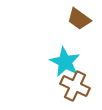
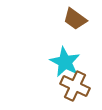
brown trapezoid: moved 4 px left
